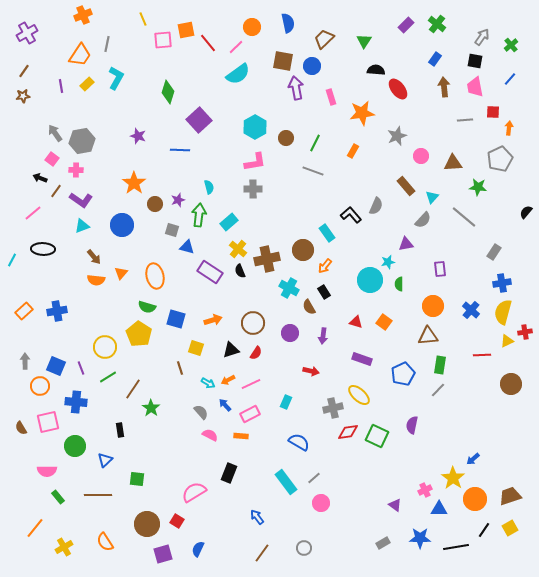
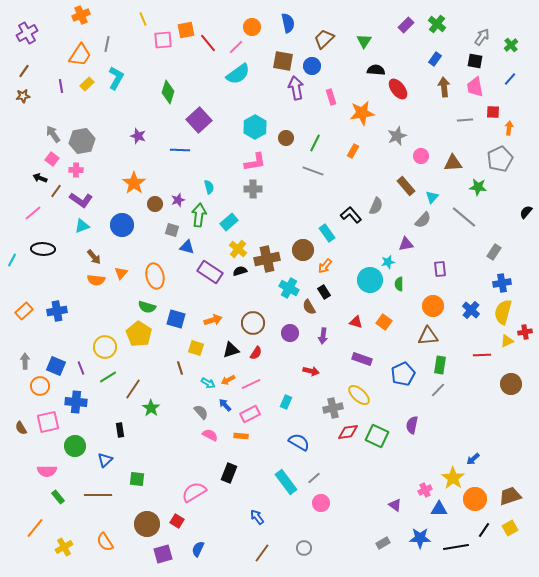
orange cross at (83, 15): moved 2 px left
gray arrow at (55, 133): moved 2 px left, 1 px down
black semicircle at (240, 271): rotated 96 degrees clockwise
